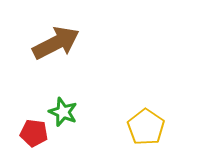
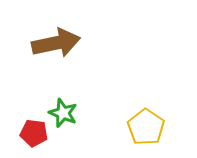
brown arrow: rotated 15 degrees clockwise
green star: moved 1 px down
